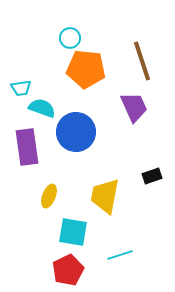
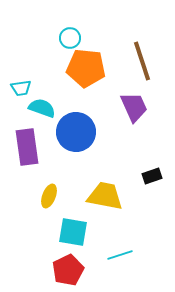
orange pentagon: moved 1 px up
yellow trapezoid: rotated 90 degrees clockwise
